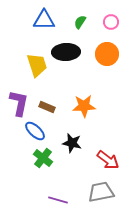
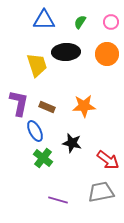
blue ellipse: rotated 20 degrees clockwise
